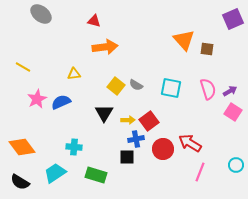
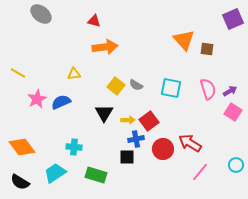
yellow line: moved 5 px left, 6 px down
pink line: rotated 18 degrees clockwise
